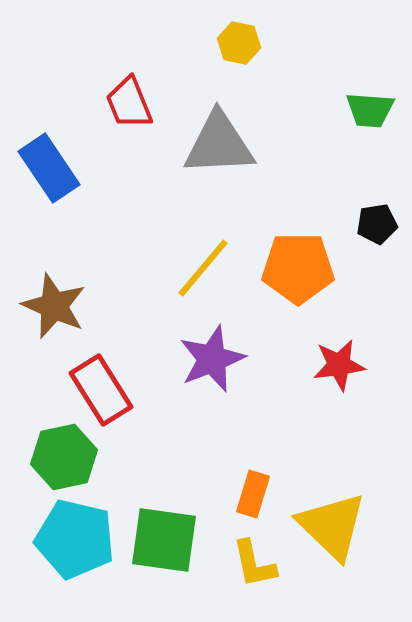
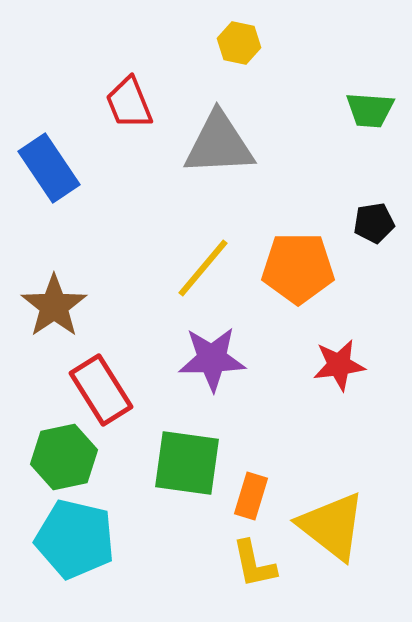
black pentagon: moved 3 px left, 1 px up
brown star: rotated 14 degrees clockwise
purple star: rotated 20 degrees clockwise
orange rectangle: moved 2 px left, 2 px down
yellow triangle: rotated 6 degrees counterclockwise
green square: moved 23 px right, 77 px up
